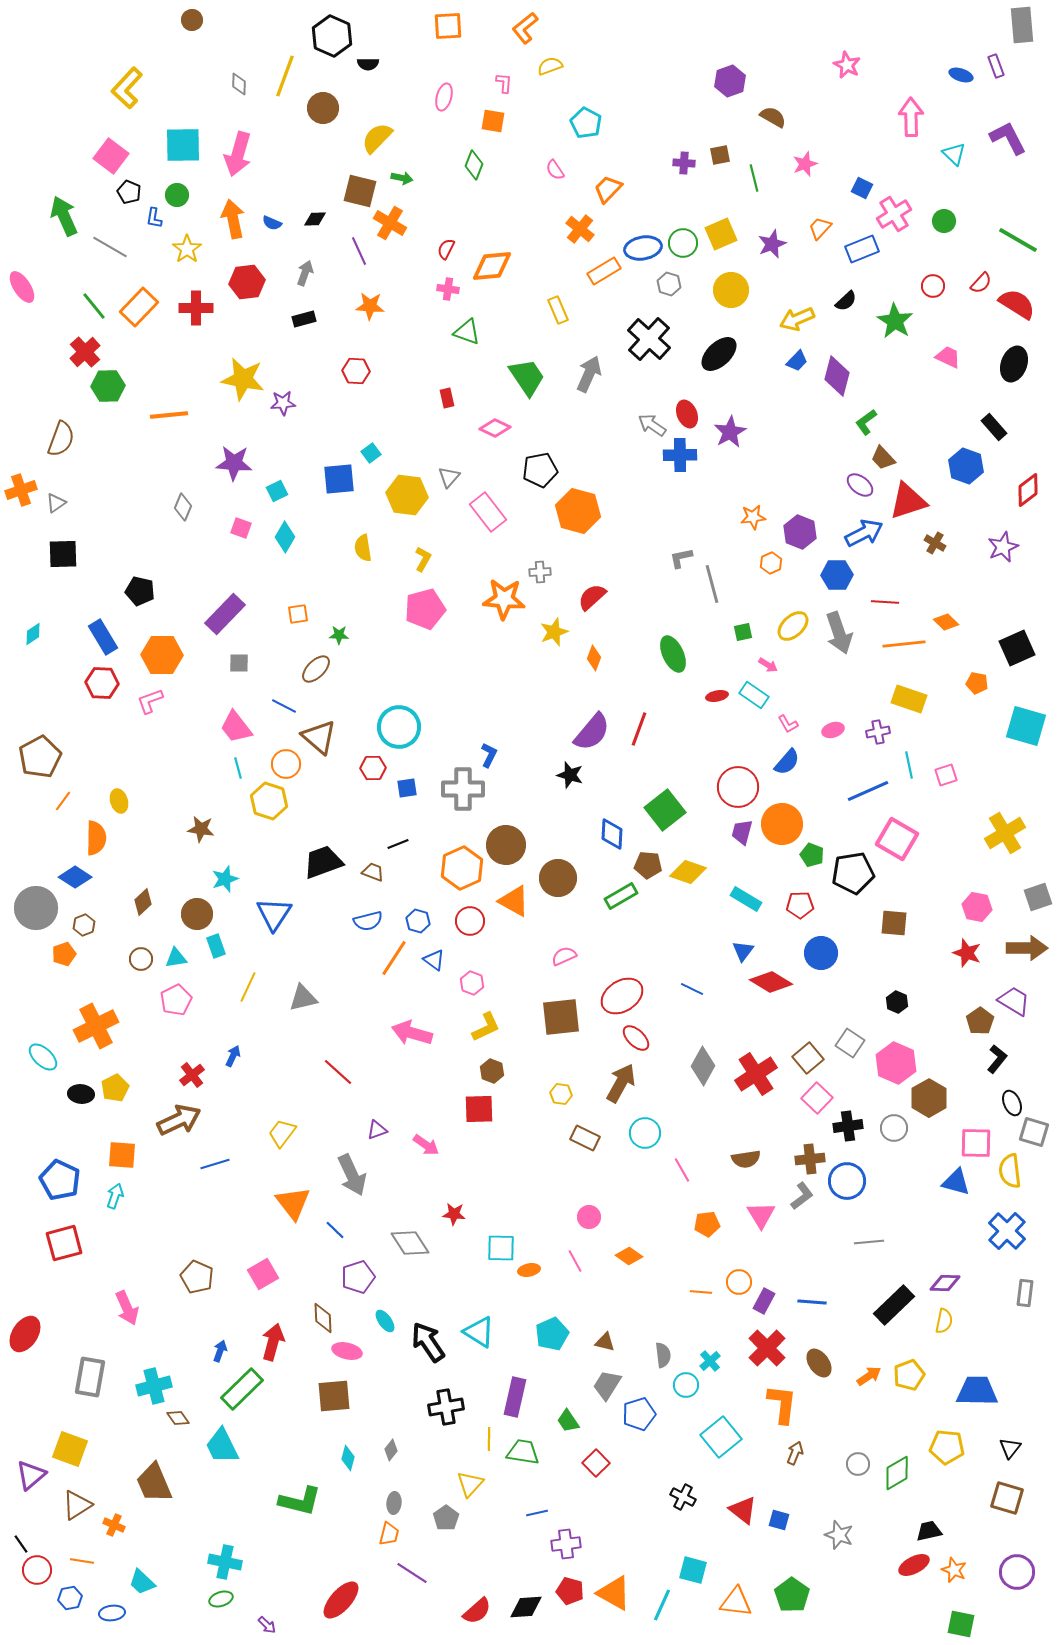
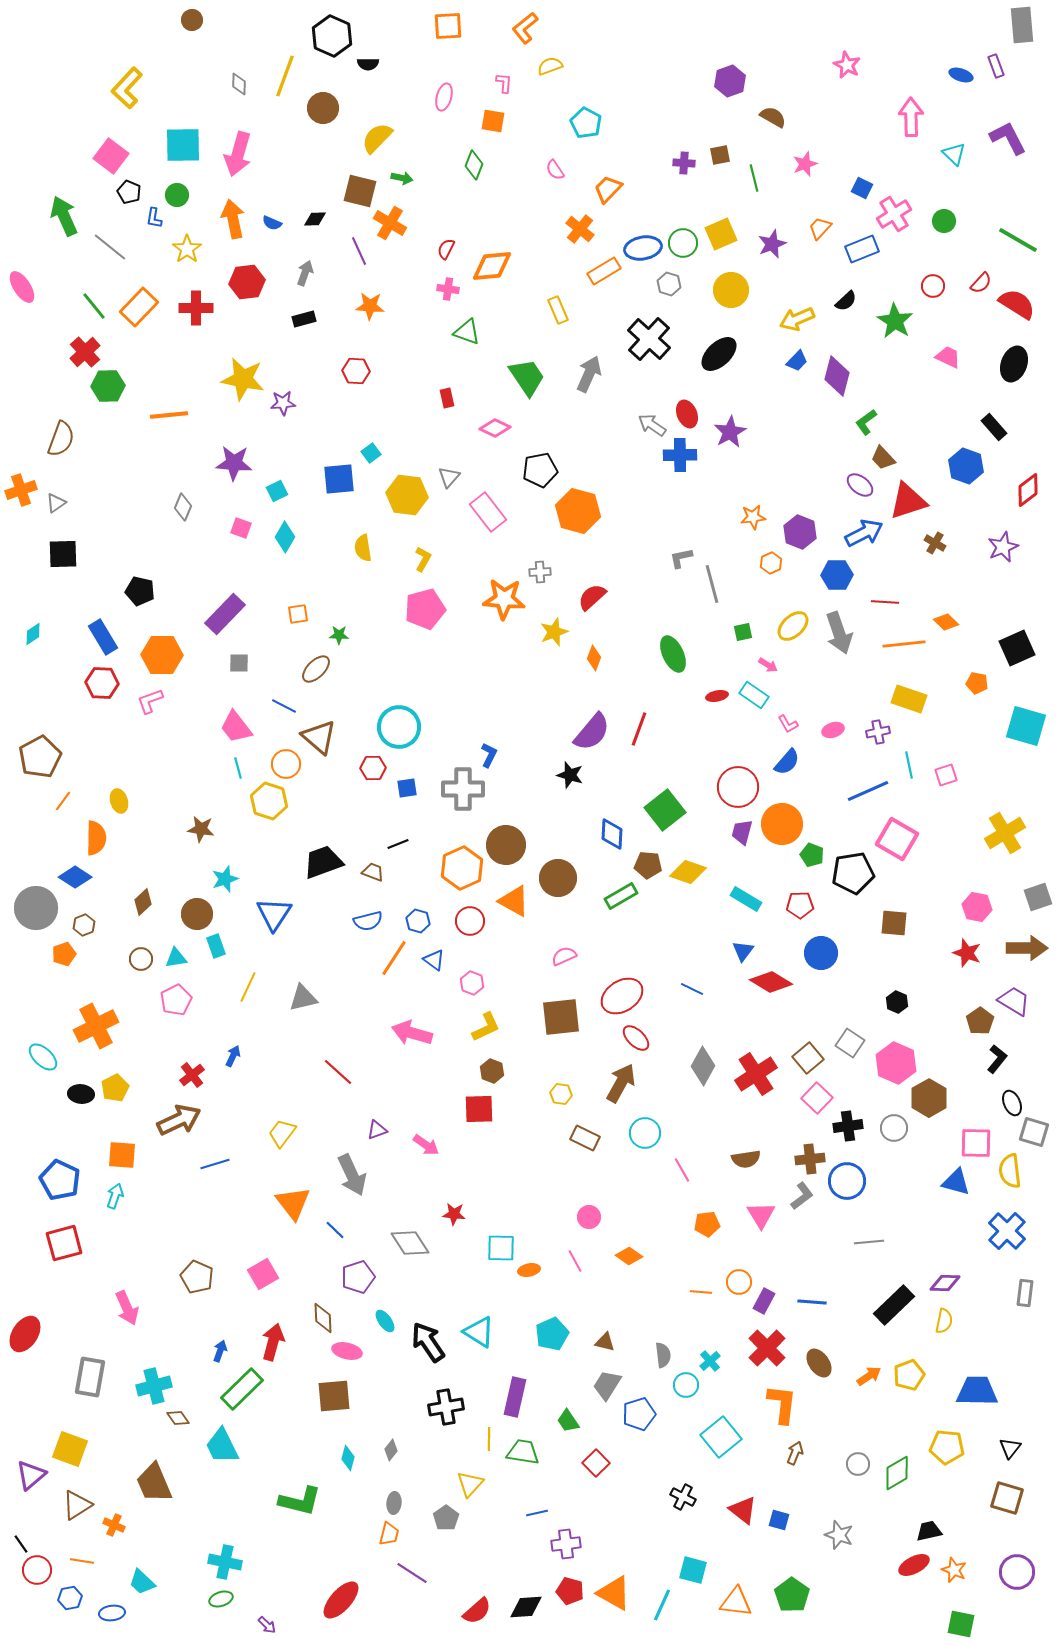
gray line at (110, 247): rotated 9 degrees clockwise
